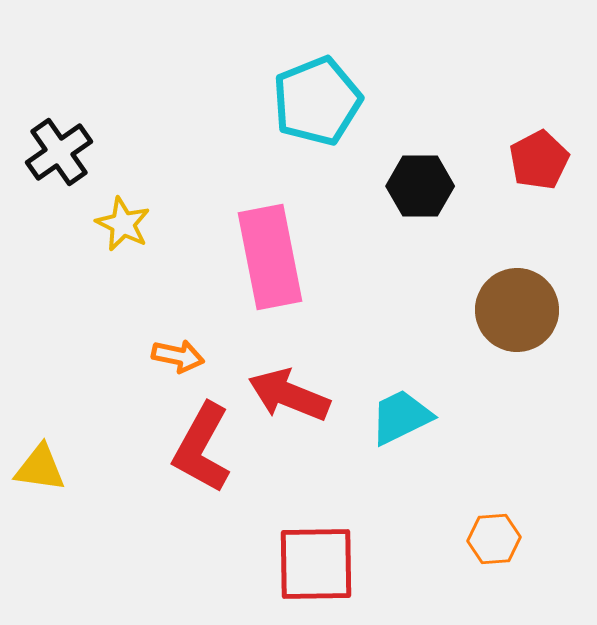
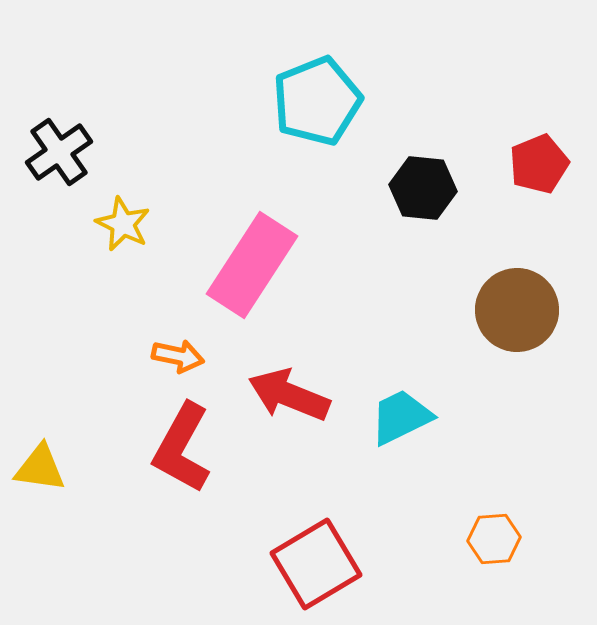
red pentagon: moved 4 px down; rotated 6 degrees clockwise
black hexagon: moved 3 px right, 2 px down; rotated 6 degrees clockwise
pink rectangle: moved 18 px left, 8 px down; rotated 44 degrees clockwise
red L-shape: moved 20 px left
red square: rotated 30 degrees counterclockwise
